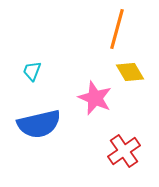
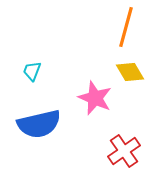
orange line: moved 9 px right, 2 px up
